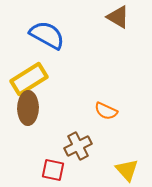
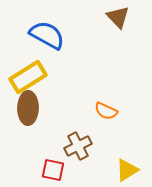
brown triangle: rotated 15 degrees clockwise
yellow rectangle: moved 1 px left, 2 px up
yellow triangle: rotated 40 degrees clockwise
